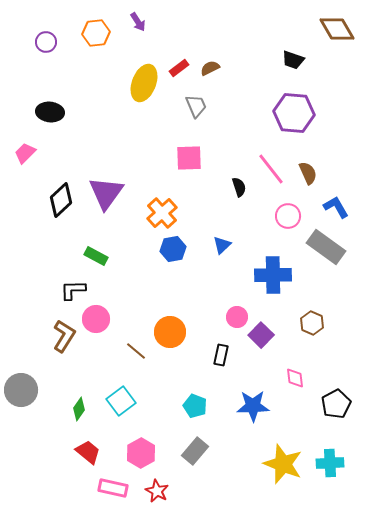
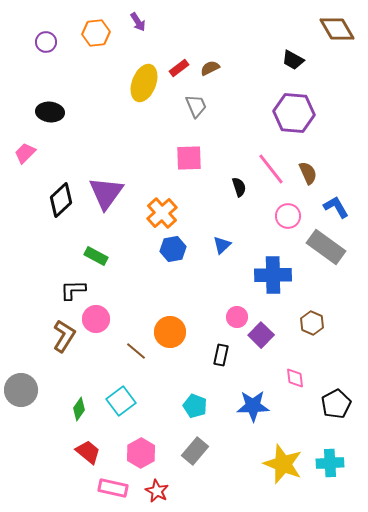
black trapezoid at (293, 60): rotated 10 degrees clockwise
